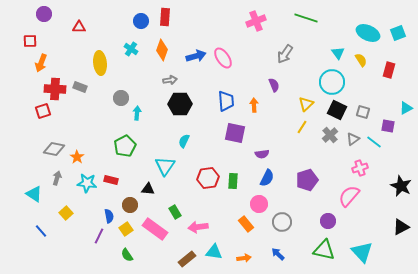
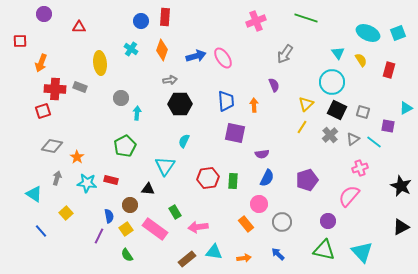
red square at (30, 41): moved 10 px left
gray diamond at (54, 149): moved 2 px left, 3 px up
